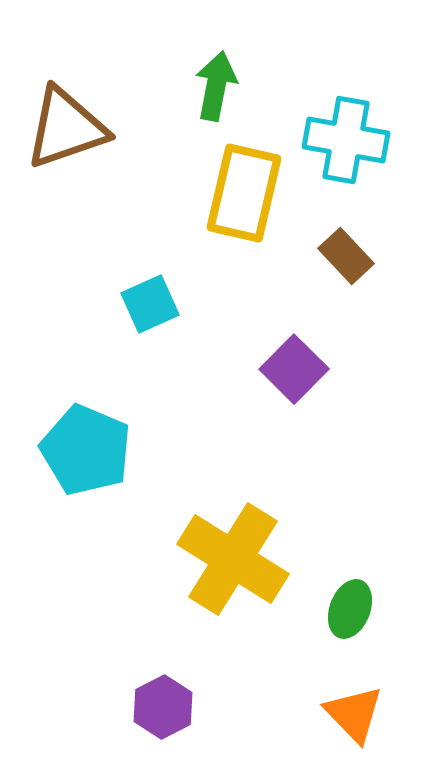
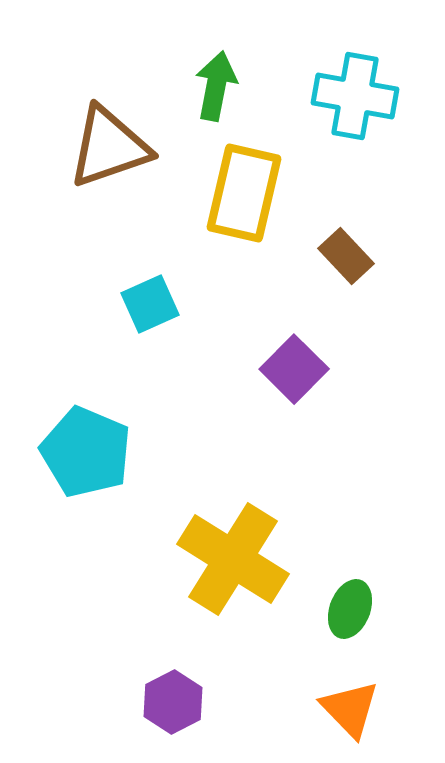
brown triangle: moved 43 px right, 19 px down
cyan cross: moved 9 px right, 44 px up
cyan pentagon: moved 2 px down
purple hexagon: moved 10 px right, 5 px up
orange triangle: moved 4 px left, 5 px up
